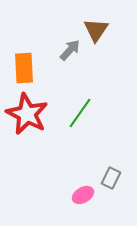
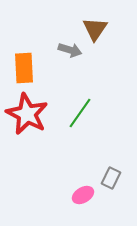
brown triangle: moved 1 px left, 1 px up
gray arrow: rotated 65 degrees clockwise
